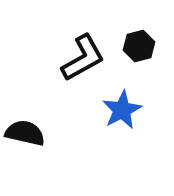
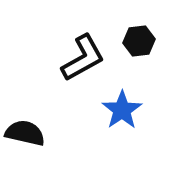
black hexagon: moved 5 px up; rotated 8 degrees clockwise
blue star: rotated 6 degrees counterclockwise
